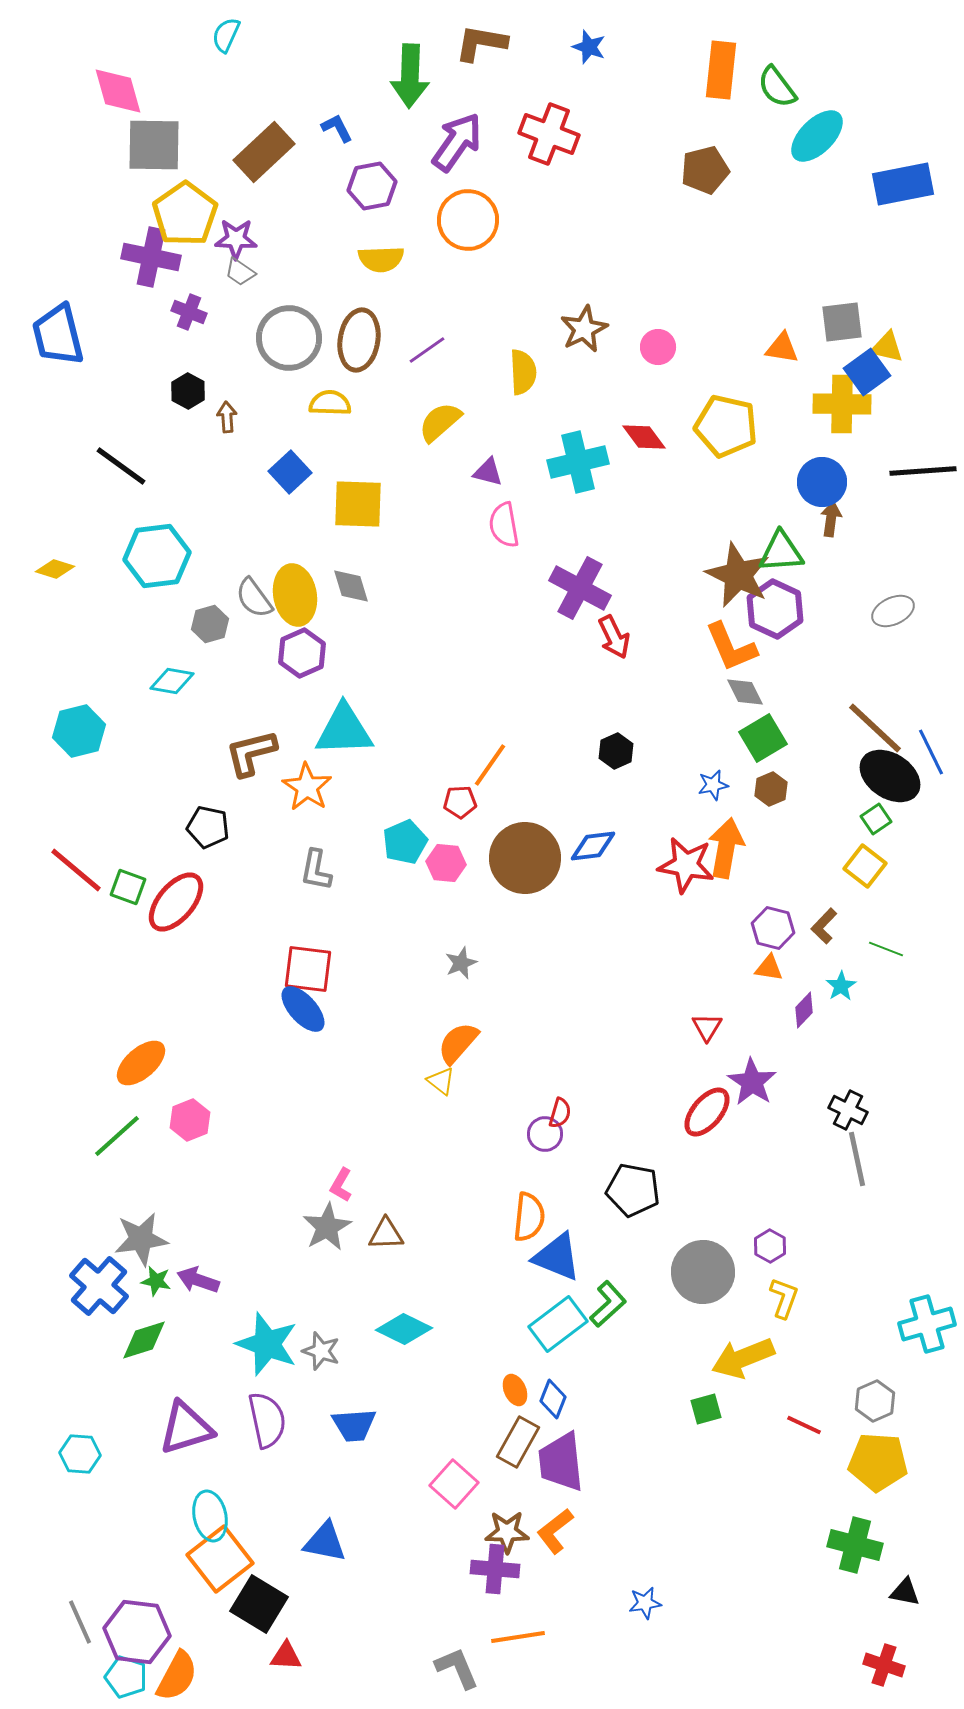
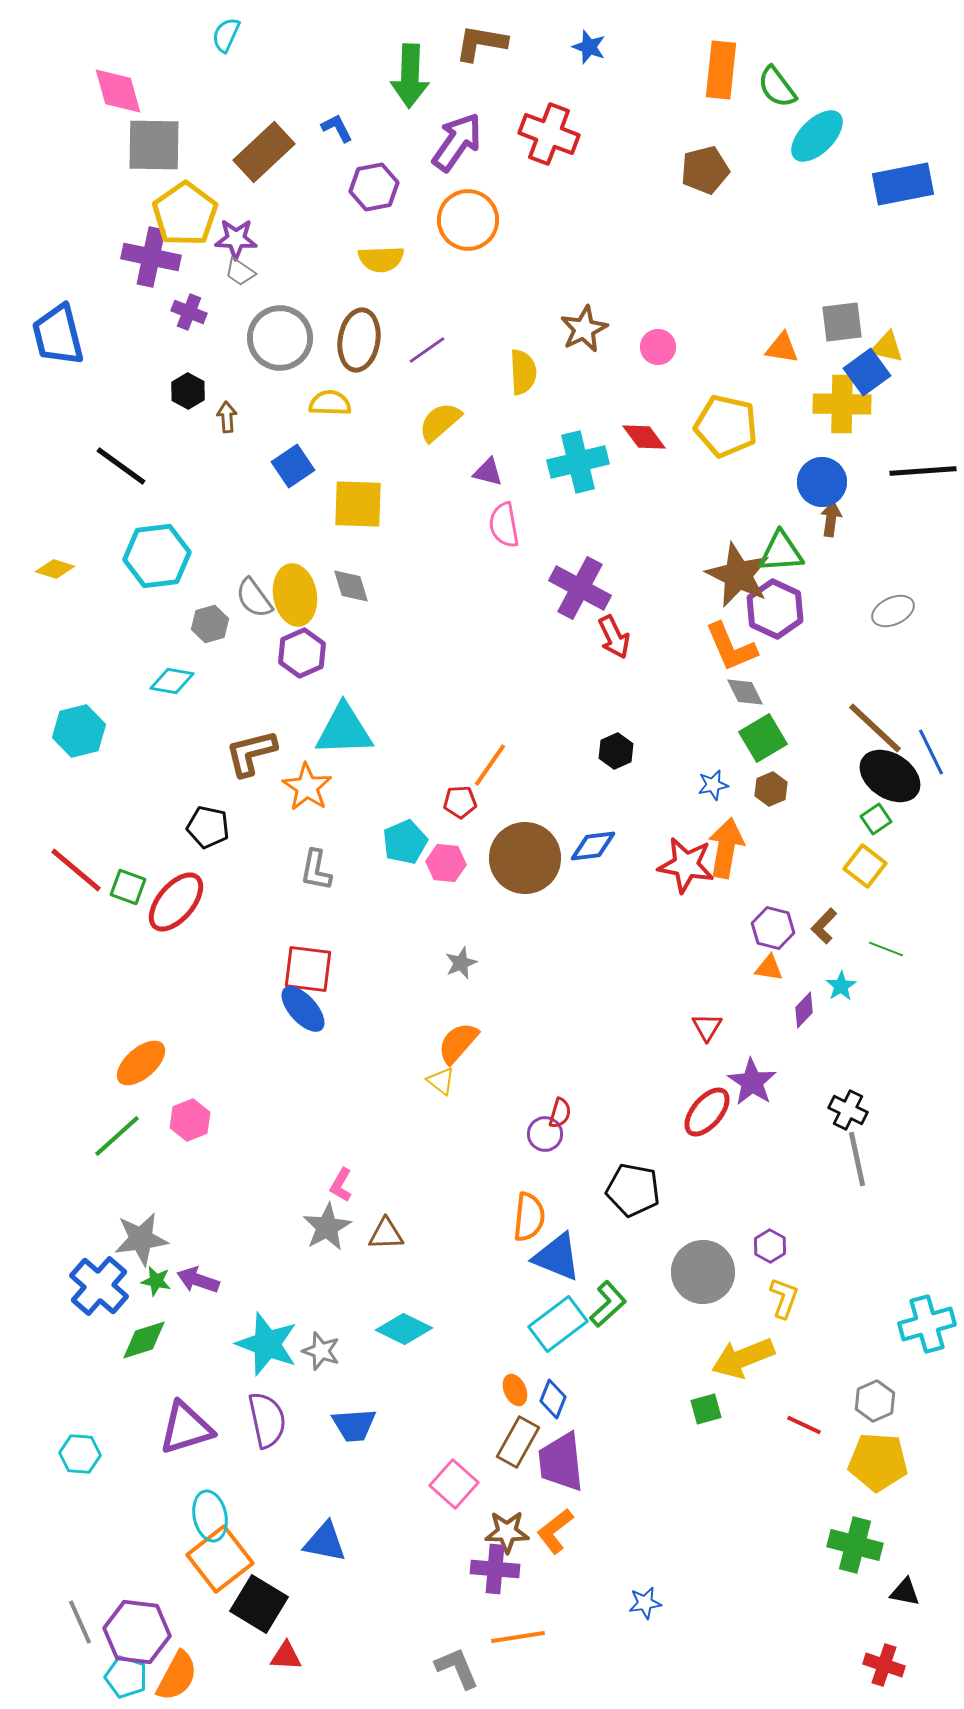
purple hexagon at (372, 186): moved 2 px right, 1 px down
gray circle at (289, 338): moved 9 px left
blue square at (290, 472): moved 3 px right, 6 px up; rotated 9 degrees clockwise
